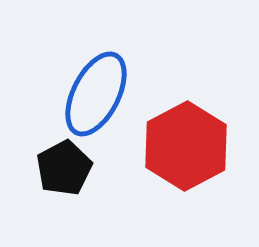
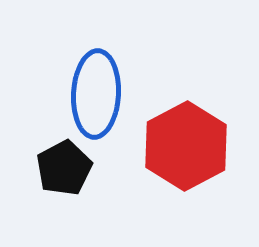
blue ellipse: rotated 24 degrees counterclockwise
